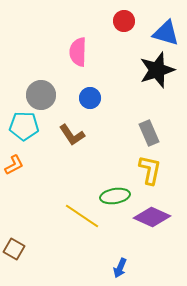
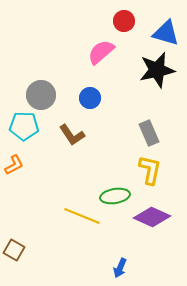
pink semicircle: moved 23 px right; rotated 48 degrees clockwise
black star: rotated 6 degrees clockwise
yellow line: rotated 12 degrees counterclockwise
brown square: moved 1 px down
